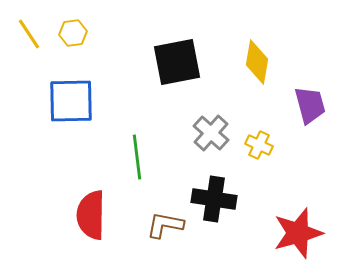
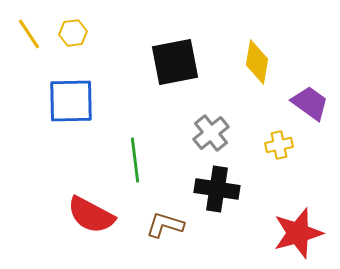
black square: moved 2 px left
purple trapezoid: moved 2 px up; rotated 39 degrees counterclockwise
gray cross: rotated 9 degrees clockwise
yellow cross: moved 20 px right; rotated 36 degrees counterclockwise
green line: moved 2 px left, 3 px down
black cross: moved 3 px right, 10 px up
red semicircle: rotated 63 degrees counterclockwise
brown L-shape: rotated 6 degrees clockwise
